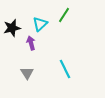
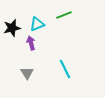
green line: rotated 35 degrees clockwise
cyan triangle: moved 3 px left; rotated 21 degrees clockwise
